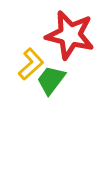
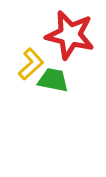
green trapezoid: moved 2 px right; rotated 64 degrees clockwise
